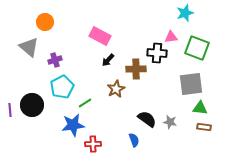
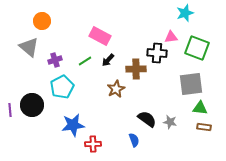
orange circle: moved 3 px left, 1 px up
green line: moved 42 px up
